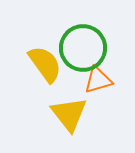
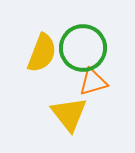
yellow semicircle: moved 3 px left, 11 px up; rotated 57 degrees clockwise
orange triangle: moved 5 px left, 2 px down
